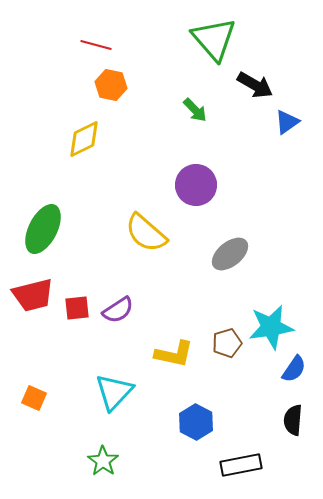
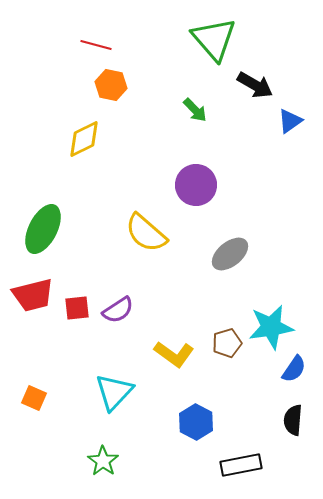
blue triangle: moved 3 px right, 1 px up
yellow L-shape: rotated 24 degrees clockwise
